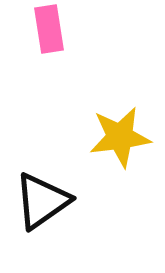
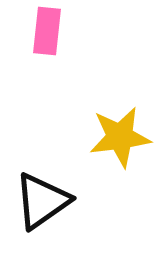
pink rectangle: moved 2 px left, 2 px down; rotated 15 degrees clockwise
